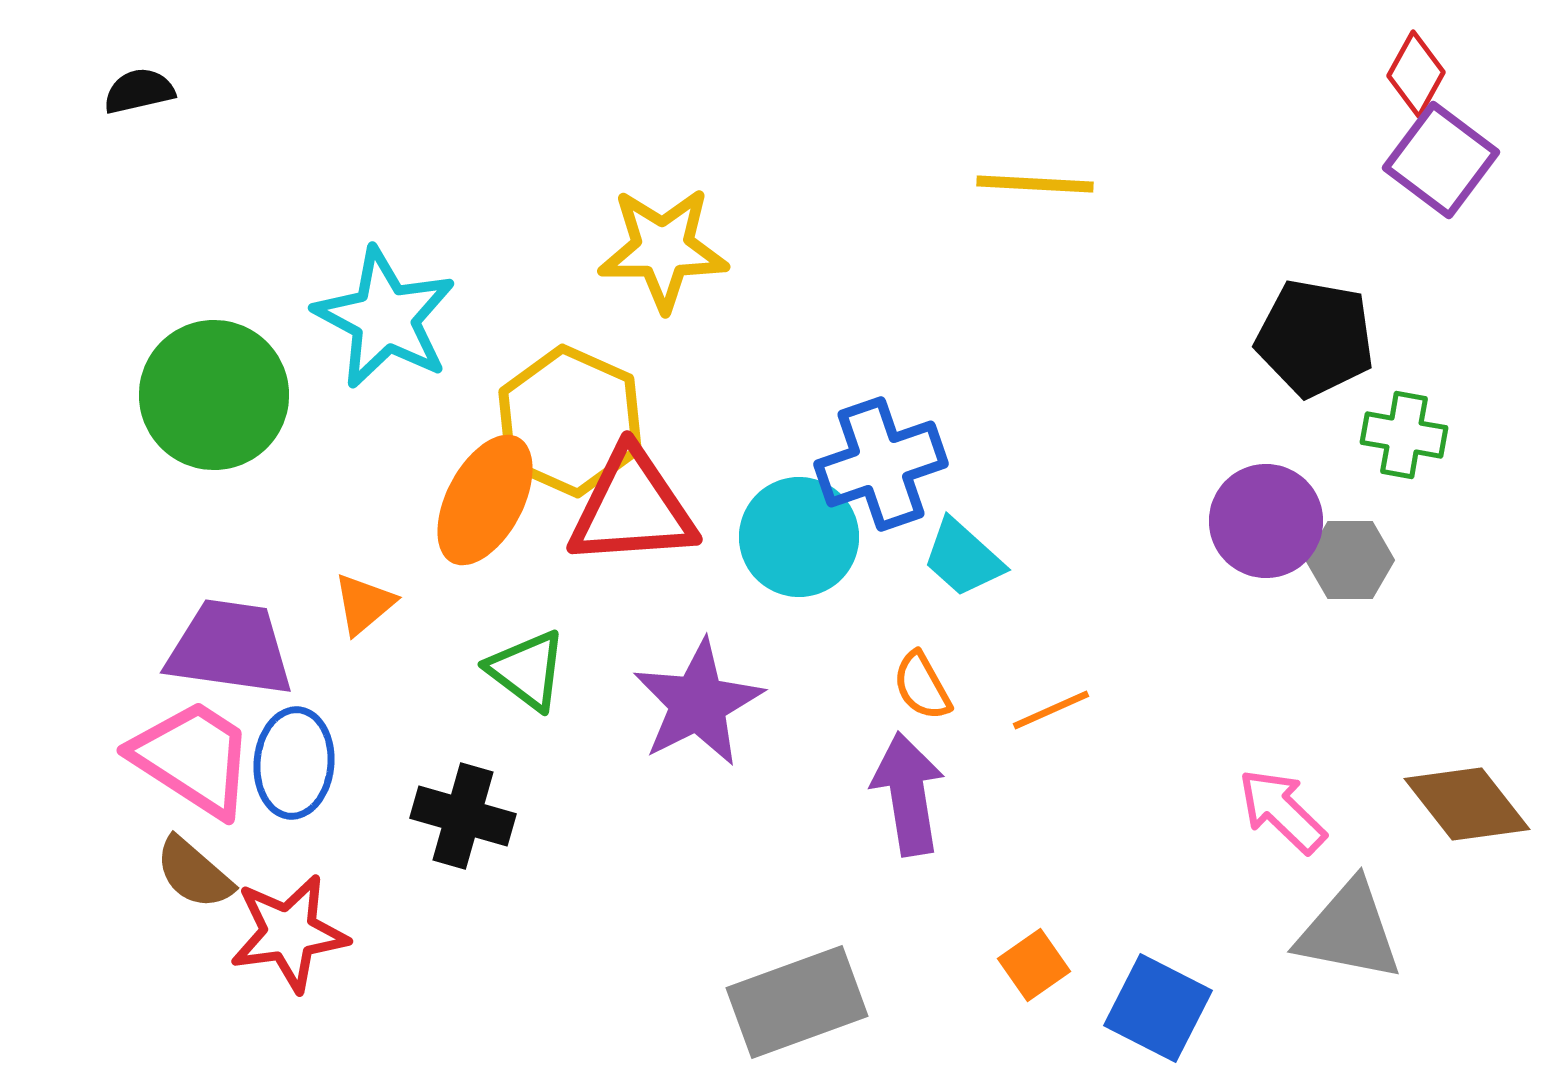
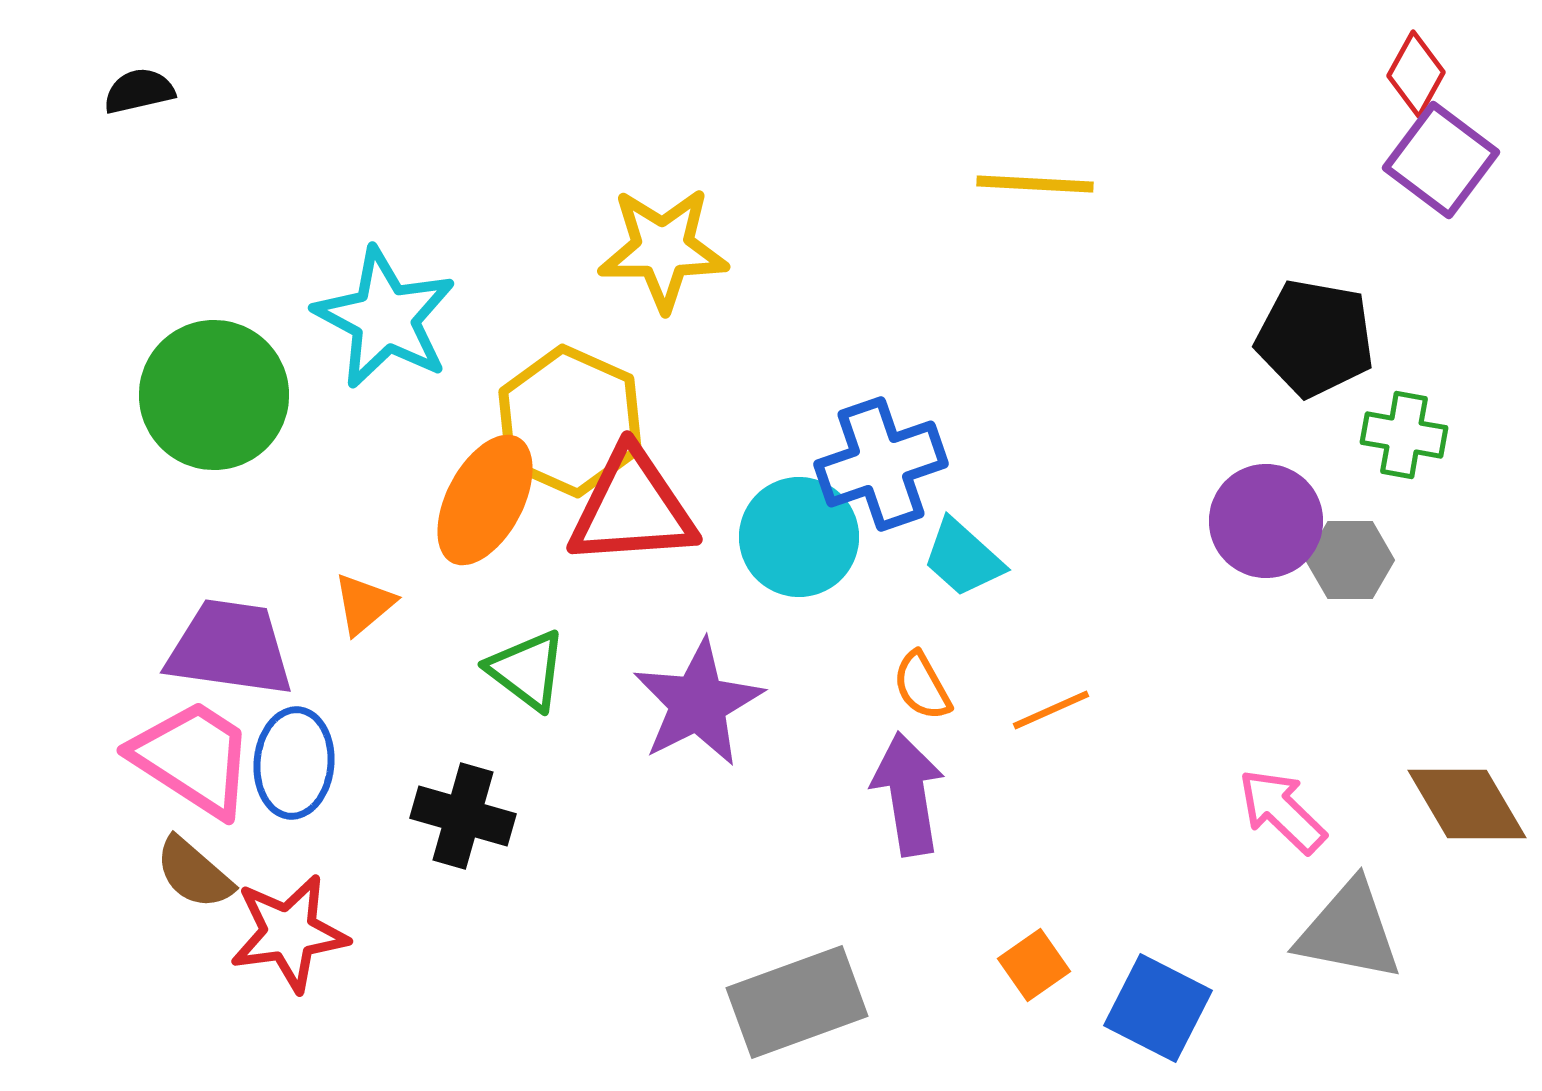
brown diamond: rotated 8 degrees clockwise
